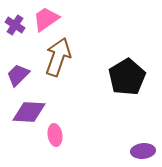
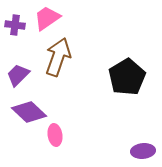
pink trapezoid: moved 1 px right, 1 px up
purple cross: rotated 24 degrees counterclockwise
purple diamond: rotated 40 degrees clockwise
